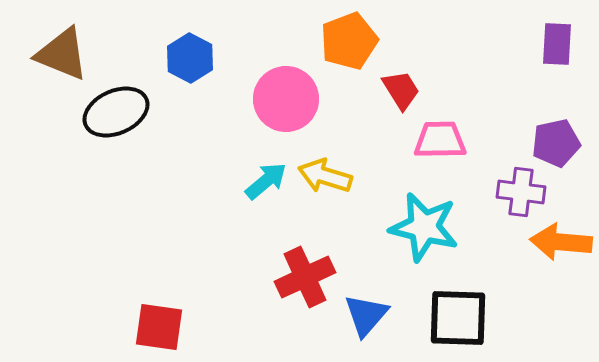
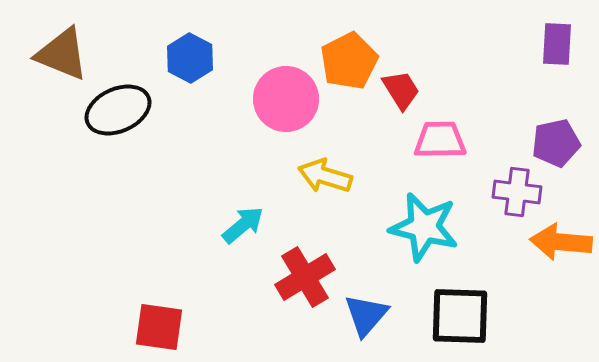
orange pentagon: moved 20 px down; rotated 6 degrees counterclockwise
black ellipse: moved 2 px right, 2 px up
cyan arrow: moved 23 px left, 44 px down
purple cross: moved 4 px left
red cross: rotated 6 degrees counterclockwise
black square: moved 2 px right, 2 px up
